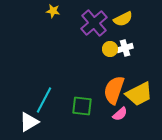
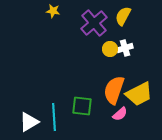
yellow semicircle: moved 3 px up; rotated 144 degrees clockwise
cyan line: moved 10 px right, 17 px down; rotated 32 degrees counterclockwise
